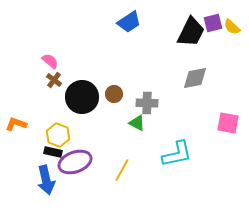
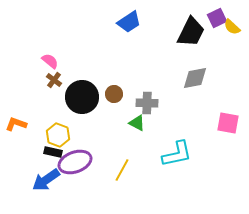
purple square: moved 4 px right, 5 px up; rotated 12 degrees counterclockwise
blue arrow: rotated 68 degrees clockwise
